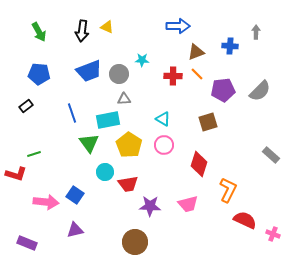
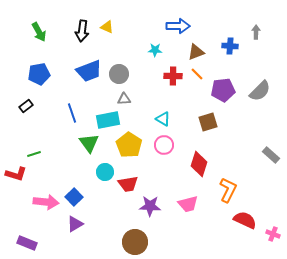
cyan star: moved 13 px right, 10 px up
blue pentagon: rotated 15 degrees counterclockwise
blue square: moved 1 px left, 2 px down; rotated 12 degrees clockwise
purple triangle: moved 6 px up; rotated 18 degrees counterclockwise
